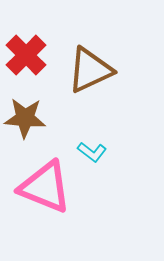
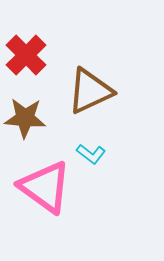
brown triangle: moved 21 px down
cyan L-shape: moved 1 px left, 2 px down
pink triangle: rotated 14 degrees clockwise
